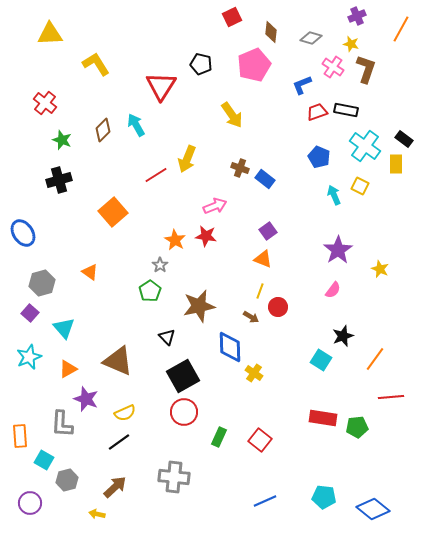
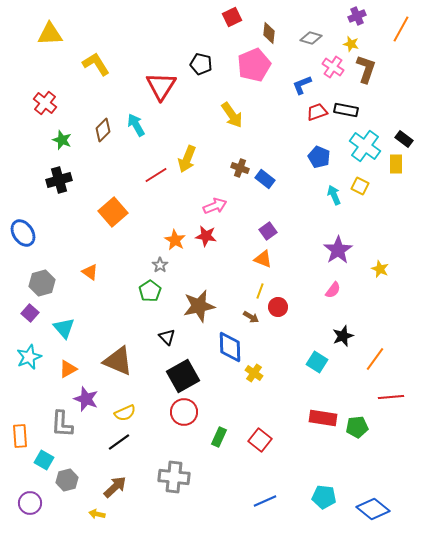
brown diamond at (271, 32): moved 2 px left, 1 px down
cyan square at (321, 360): moved 4 px left, 2 px down
